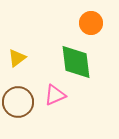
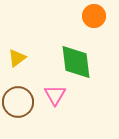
orange circle: moved 3 px right, 7 px up
pink triangle: rotated 35 degrees counterclockwise
